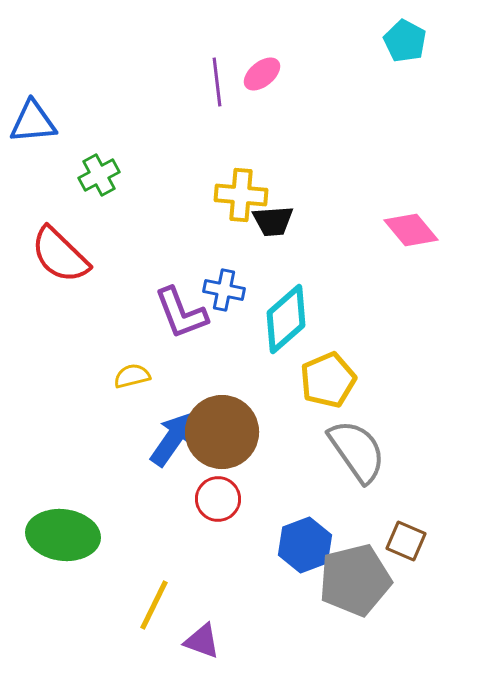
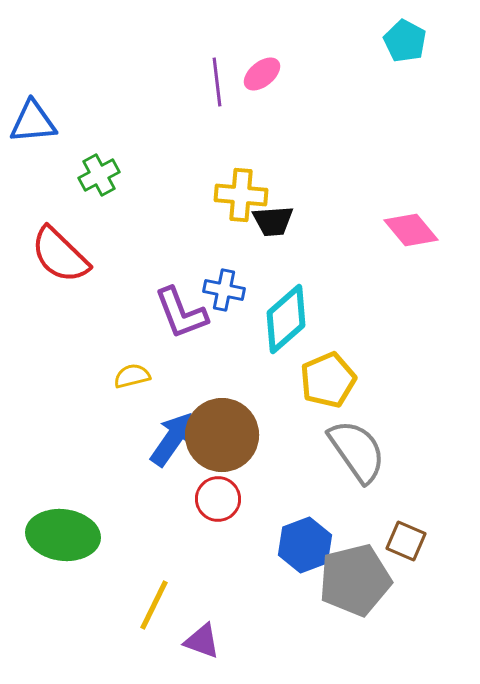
brown circle: moved 3 px down
